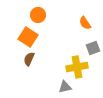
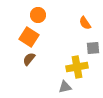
orange square: moved 1 px right
gray square: rotated 16 degrees clockwise
brown semicircle: rotated 16 degrees clockwise
